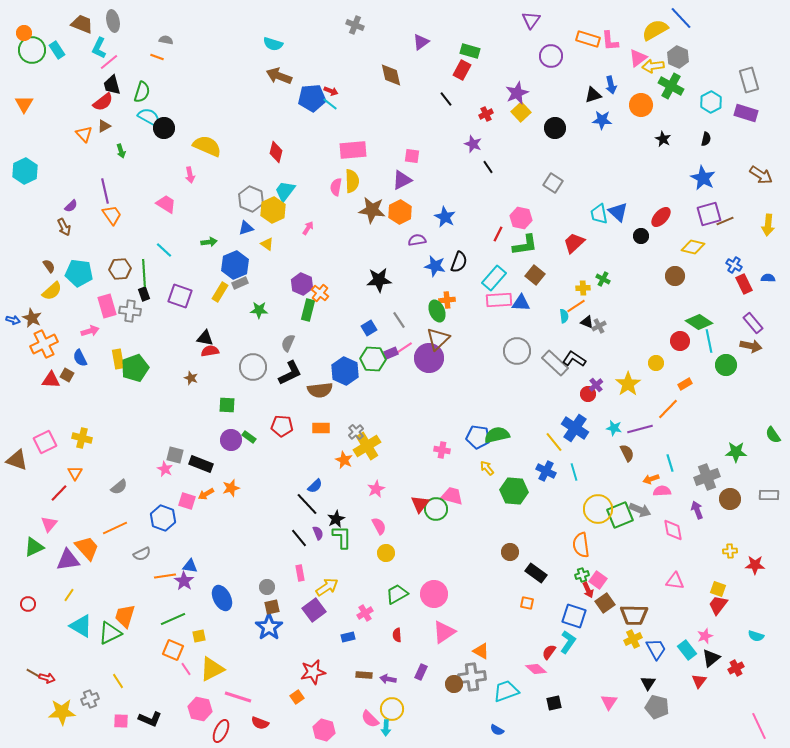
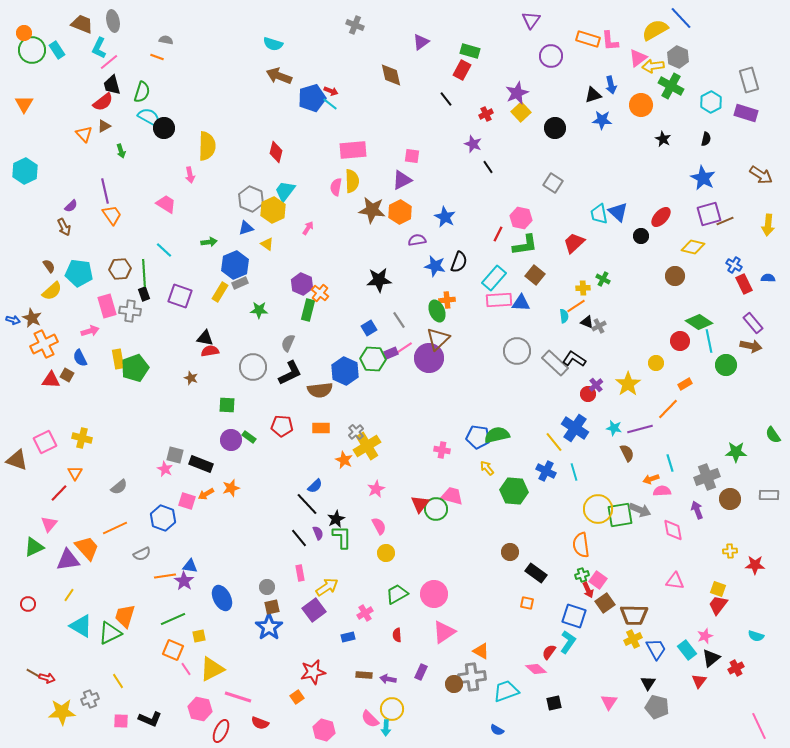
blue pentagon at (312, 98): rotated 12 degrees counterclockwise
yellow semicircle at (207, 146): rotated 68 degrees clockwise
green square at (620, 515): rotated 12 degrees clockwise
